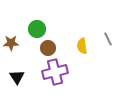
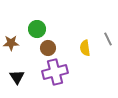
yellow semicircle: moved 3 px right, 2 px down
